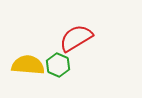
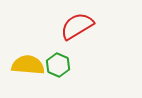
red semicircle: moved 1 px right, 12 px up
